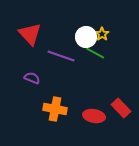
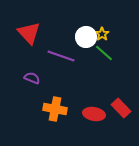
red triangle: moved 1 px left, 1 px up
green line: moved 9 px right; rotated 12 degrees clockwise
red ellipse: moved 2 px up
